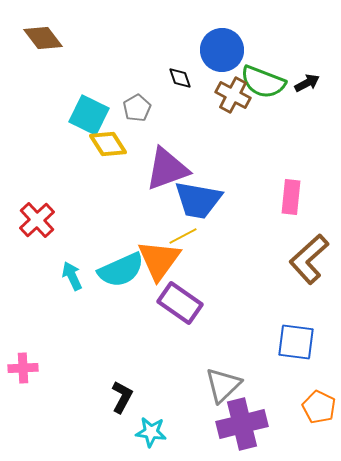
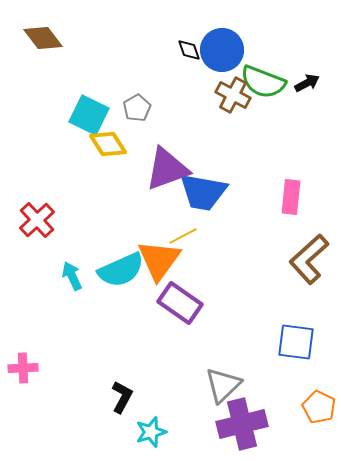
black diamond: moved 9 px right, 28 px up
blue trapezoid: moved 5 px right, 8 px up
cyan star: rotated 24 degrees counterclockwise
